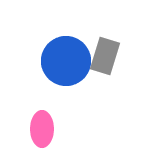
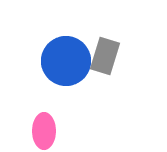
pink ellipse: moved 2 px right, 2 px down
